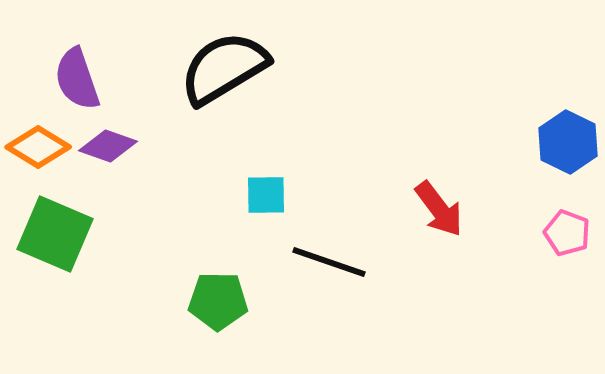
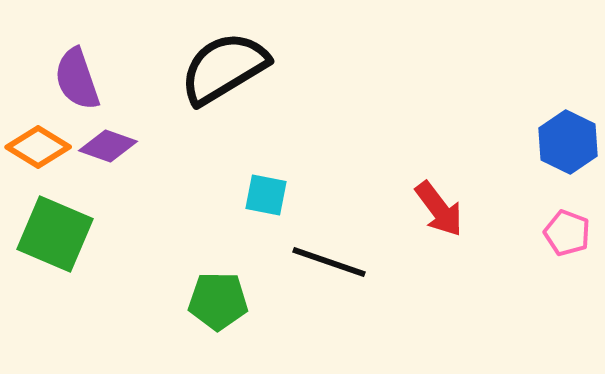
cyan square: rotated 12 degrees clockwise
